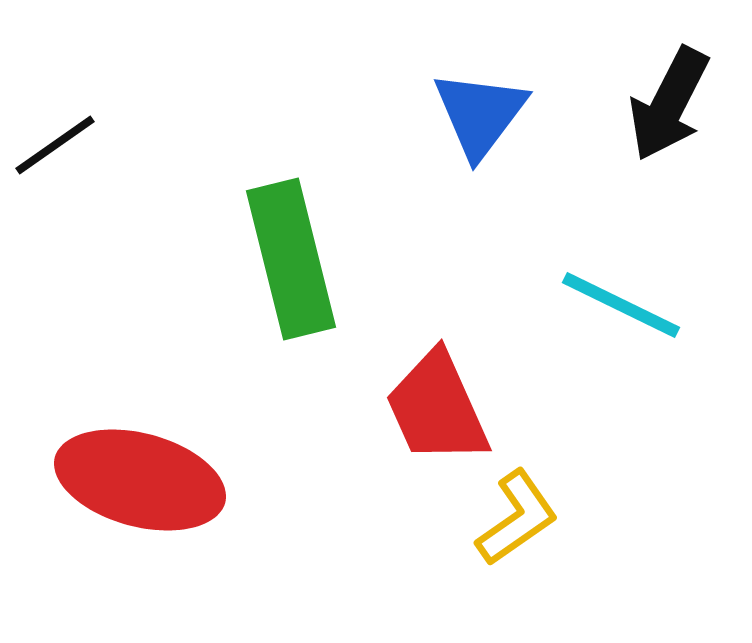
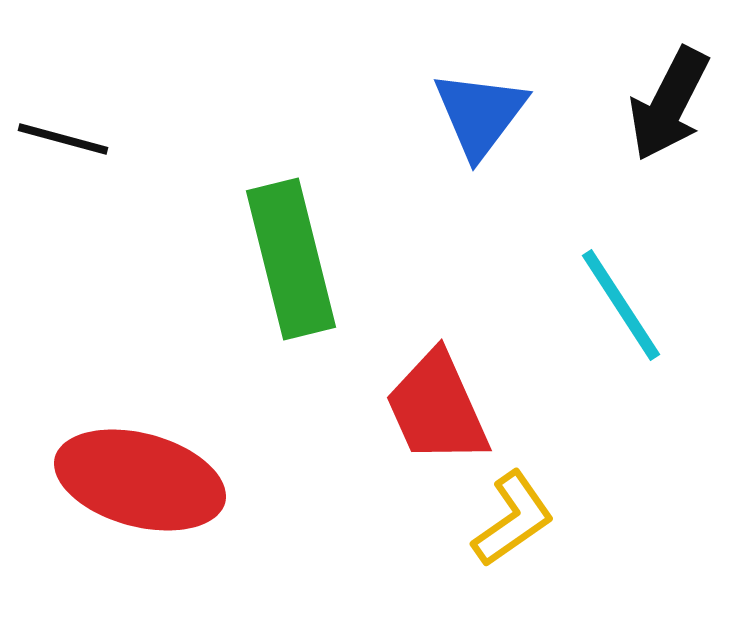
black line: moved 8 px right, 6 px up; rotated 50 degrees clockwise
cyan line: rotated 31 degrees clockwise
yellow L-shape: moved 4 px left, 1 px down
